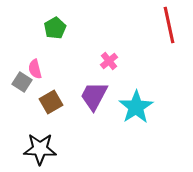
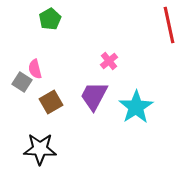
green pentagon: moved 5 px left, 9 px up
